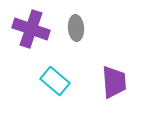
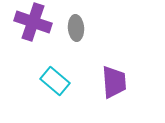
purple cross: moved 2 px right, 7 px up
